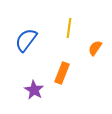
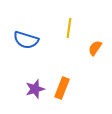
blue semicircle: rotated 110 degrees counterclockwise
orange rectangle: moved 15 px down
purple star: moved 1 px right, 1 px up; rotated 24 degrees clockwise
